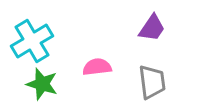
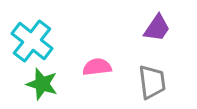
purple trapezoid: moved 5 px right
cyan cross: rotated 21 degrees counterclockwise
